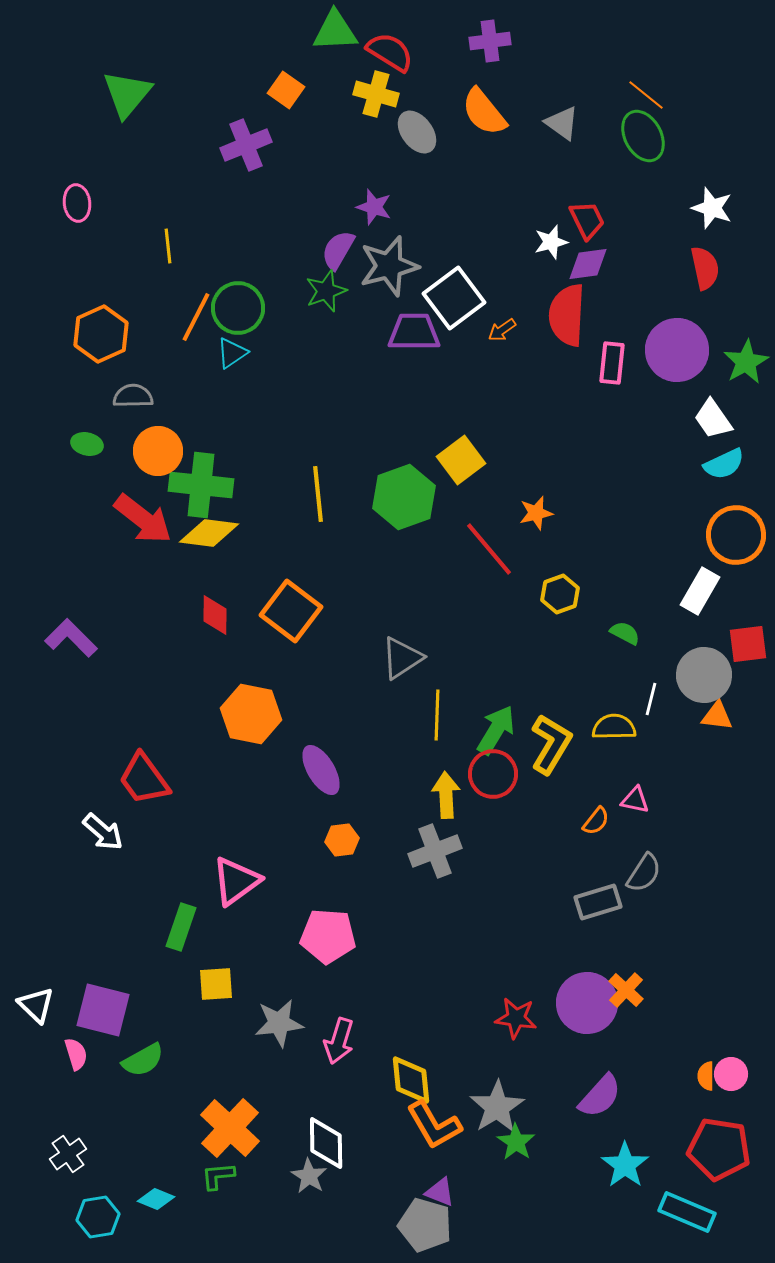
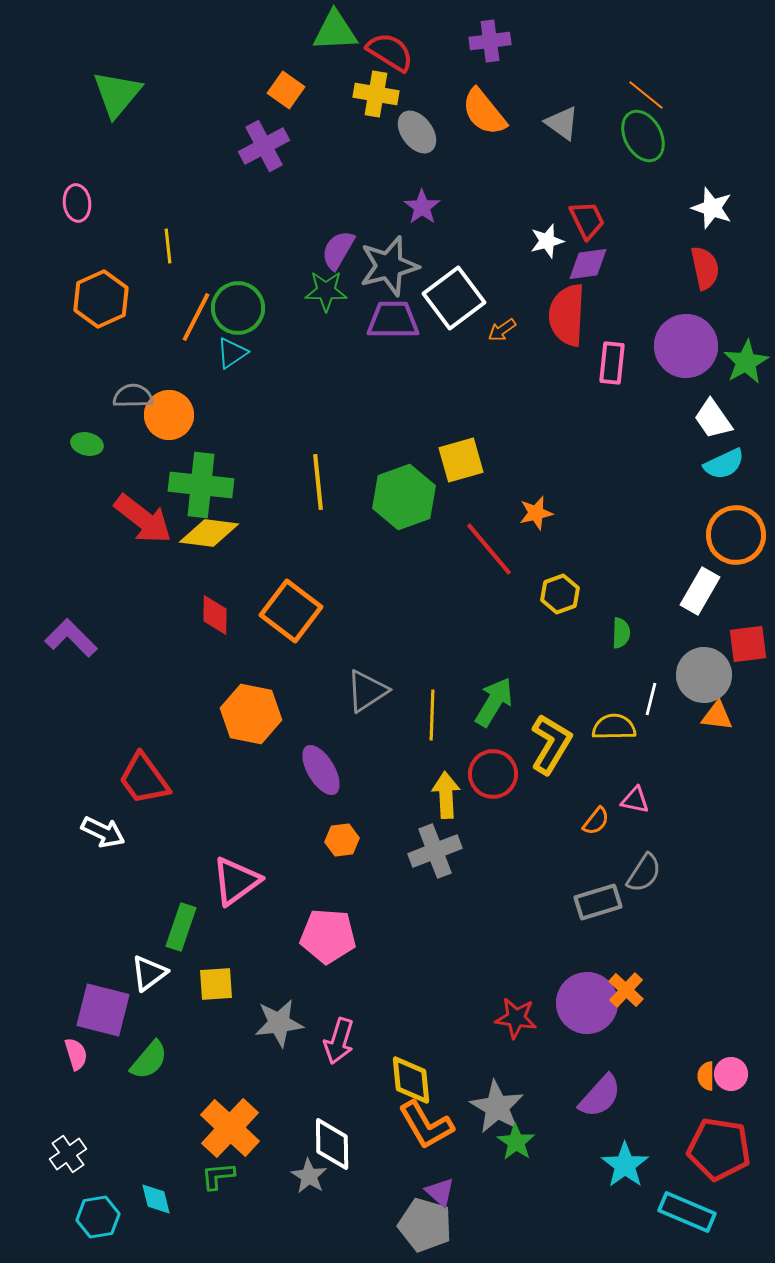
green triangle at (127, 94): moved 10 px left
yellow cross at (376, 94): rotated 6 degrees counterclockwise
purple cross at (246, 145): moved 18 px right, 1 px down; rotated 6 degrees counterclockwise
purple star at (374, 207): moved 48 px right; rotated 18 degrees clockwise
white star at (551, 242): moved 4 px left, 1 px up
green star at (326, 291): rotated 21 degrees clockwise
purple trapezoid at (414, 332): moved 21 px left, 12 px up
orange hexagon at (101, 334): moved 35 px up
purple circle at (677, 350): moved 9 px right, 4 px up
orange circle at (158, 451): moved 11 px right, 36 px up
yellow square at (461, 460): rotated 21 degrees clockwise
yellow line at (318, 494): moved 12 px up
green semicircle at (625, 633): moved 4 px left; rotated 64 degrees clockwise
gray triangle at (402, 658): moved 35 px left, 33 px down
yellow line at (437, 715): moved 5 px left
green arrow at (496, 730): moved 2 px left, 28 px up
white arrow at (103, 832): rotated 15 degrees counterclockwise
white triangle at (36, 1005): moved 113 px right, 32 px up; rotated 39 degrees clockwise
green semicircle at (143, 1060): moved 6 px right; rotated 21 degrees counterclockwise
gray star at (497, 1107): rotated 10 degrees counterclockwise
orange L-shape at (434, 1125): moved 8 px left
white diamond at (326, 1143): moved 6 px right, 1 px down
purple triangle at (440, 1192): rotated 20 degrees clockwise
cyan diamond at (156, 1199): rotated 54 degrees clockwise
